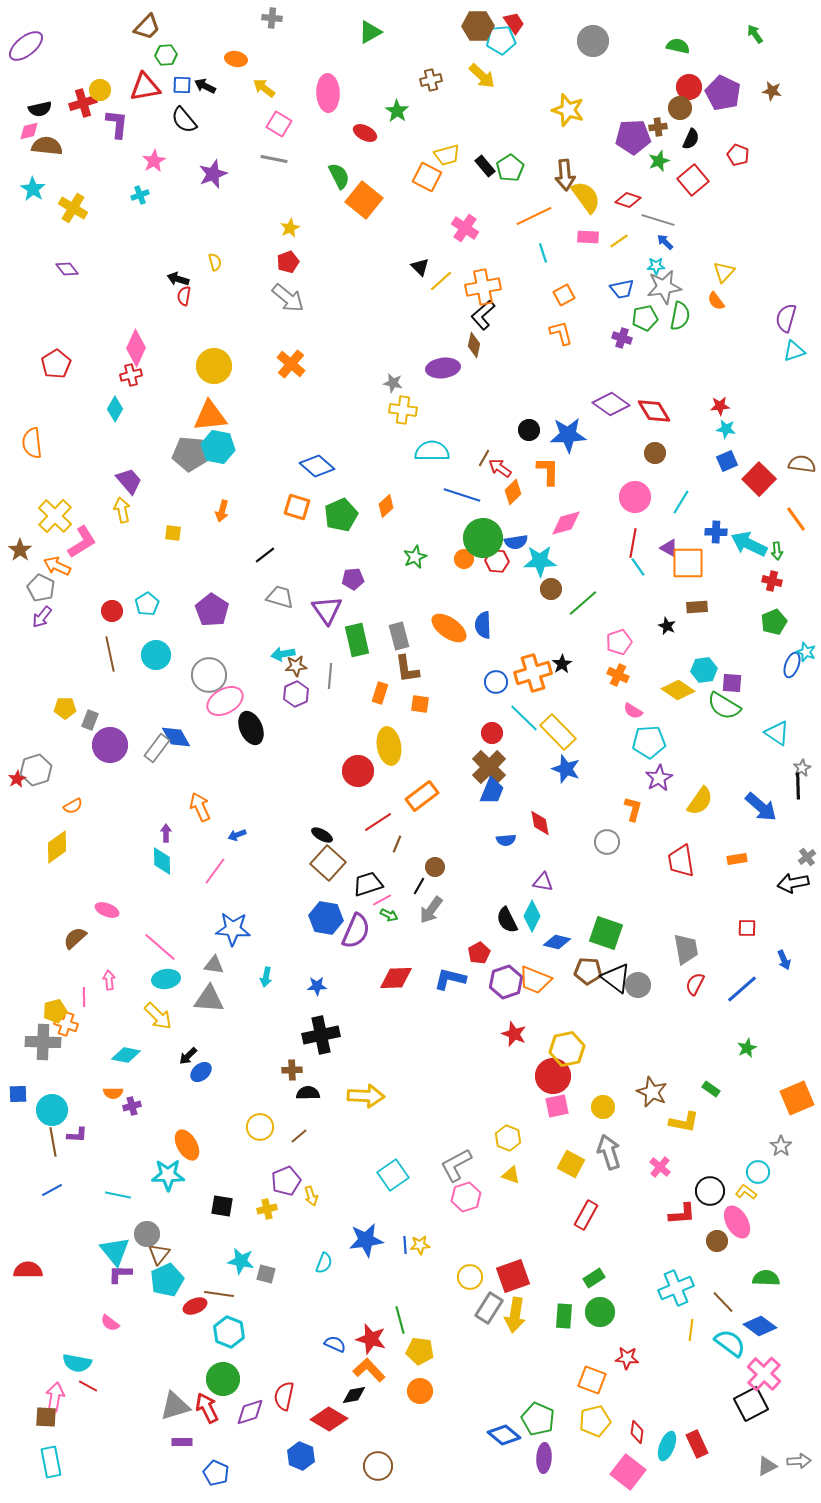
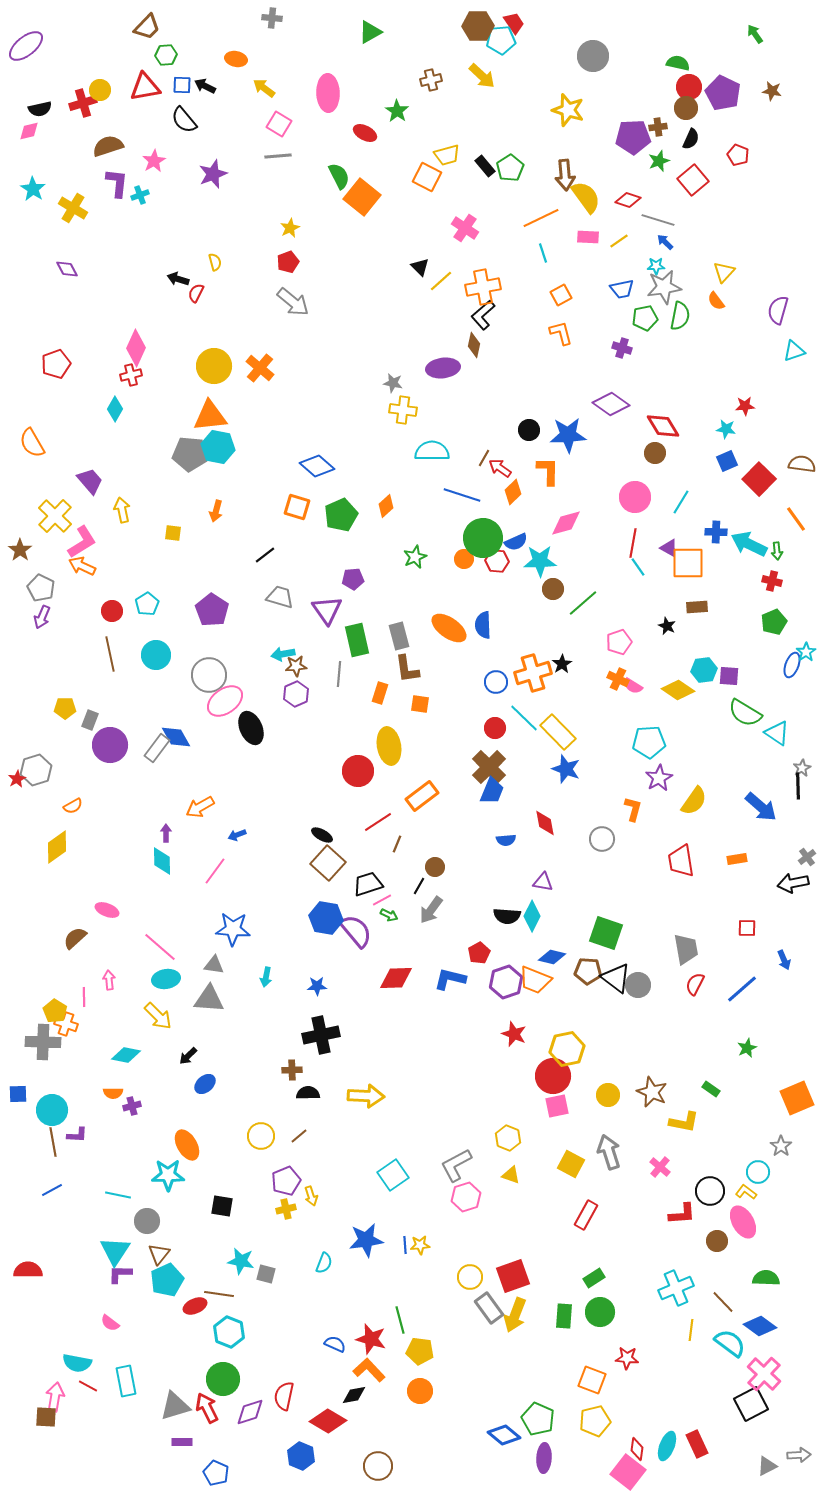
gray circle at (593, 41): moved 15 px down
green semicircle at (678, 46): moved 17 px down
brown circle at (680, 108): moved 6 px right
purple L-shape at (117, 124): moved 59 px down
brown semicircle at (47, 146): moved 61 px right; rotated 24 degrees counterclockwise
gray line at (274, 159): moved 4 px right, 3 px up; rotated 16 degrees counterclockwise
orange square at (364, 200): moved 2 px left, 3 px up
orange line at (534, 216): moved 7 px right, 2 px down
purple diamond at (67, 269): rotated 10 degrees clockwise
orange square at (564, 295): moved 3 px left
red semicircle at (184, 296): moved 12 px right, 3 px up; rotated 18 degrees clockwise
gray arrow at (288, 298): moved 5 px right, 4 px down
purple semicircle at (786, 318): moved 8 px left, 8 px up
purple cross at (622, 338): moved 10 px down
red pentagon at (56, 364): rotated 12 degrees clockwise
orange cross at (291, 364): moved 31 px left, 4 px down
red star at (720, 406): moved 25 px right
red diamond at (654, 411): moved 9 px right, 15 px down
orange semicircle at (32, 443): rotated 24 degrees counterclockwise
purple trapezoid at (129, 481): moved 39 px left
orange arrow at (222, 511): moved 6 px left
blue semicircle at (516, 542): rotated 15 degrees counterclockwise
orange arrow at (57, 566): moved 25 px right
brown circle at (551, 589): moved 2 px right
purple arrow at (42, 617): rotated 15 degrees counterclockwise
cyan star at (806, 652): rotated 18 degrees clockwise
orange cross at (618, 675): moved 4 px down
gray line at (330, 676): moved 9 px right, 2 px up
purple square at (732, 683): moved 3 px left, 7 px up
pink ellipse at (225, 701): rotated 6 degrees counterclockwise
green semicircle at (724, 706): moved 21 px right, 7 px down
pink semicircle at (633, 711): moved 25 px up
red circle at (492, 733): moved 3 px right, 5 px up
yellow semicircle at (700, 801): moved 6 px left
orange arrow at (200, 807): rotated 96 degrees counterclockwise
red diamond at (540, 823): moved 5 px right
gray circle at (607, 842): moved 5 px left, 3 px up
black semicircle at (507, 920): moved 4 px up; rotated 60 degrees counterclockwise
purple semicircle at (356, 931): rotated 63 degrees counterclockwise
blue diamond at (557, 942): moved 5 px left, 15 px down
yellow pentagon at (55, 1011): rotated 25 degrees counterclockwise
blue ellipse at (201, 1072): moved 4 px right, 12 px down
yellow circle at (603, 1107): moved 5 px right, 12 px up
yellow circle at (260, 1127): moved 1 px right, 9 px down
yellow cross at (267, 1209): moved 19 px right
pink ellipse at (737, 1222): moved 6 px right
gray circle at (147, 1234): moved 13 px up
cyan triangle at (115, 1251): rotated 12 degrees clockwise
gray rectangle at (489, 1308): rotated 68 degrees counterclockwise
yellow arrow at (515, 1315): rotated 12 degrees clockwise
red diamond at (329, 1419): moved 1 px left, 2 px down
red diamond at (637, 1432): moved 17 px down
gray arrow at (799, 1461): moved 6 px up
cyan rectangle at (51, 1462): moved 75 px right, 81 px up
